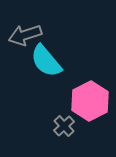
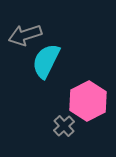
cyan semicircle: rotated 66 degrees clockwise
pink hexagon: moved 2 px left
